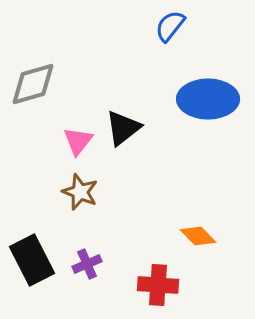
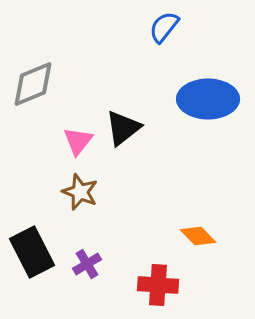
blue semicircle: moved 6 px left, 1 px down
gray diamond: rotated 6 degrees counterclockwise
black rectangle: moved 8 px up
purple cross: rotated 8 degrees counterclockwise
